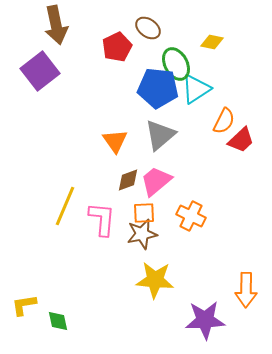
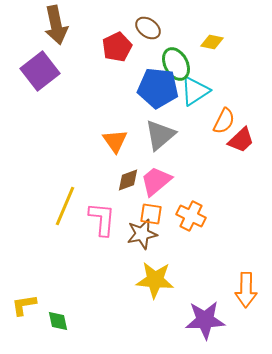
cyan triangle: moved 1 px left, 2 px down
orange square: moved 7 px right, 1 px down; rotated 10 degrees clockwise
